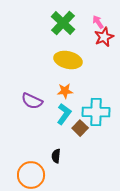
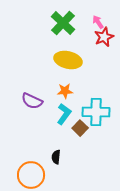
black semicircle: moved 1 px down
